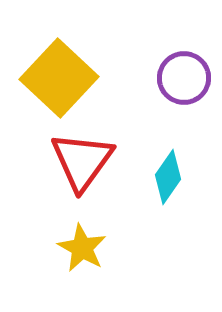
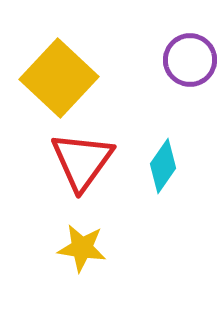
purple circle: moved 6 px right, 18 px up
cyan diamond: moved 5 px left, 11 px up
yellow star: rotated 21 degrees counterclockwise
